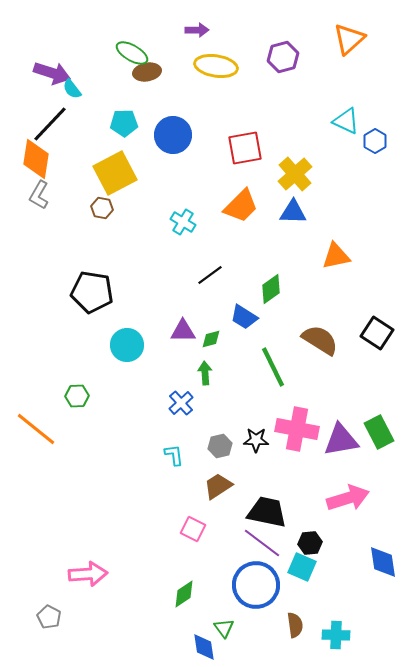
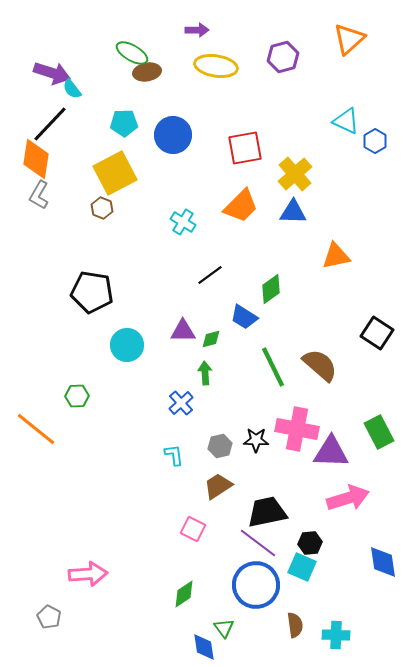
brown hexagon at (102, 208): rotated 10 degrees clockwise
brown semicircle at (320, 340): moved 25 px down; rotated 9 degrees clockwise
purple triangle at (341, 440): moved 10 px left, 12 px down; rotated 12 degrees clockwise
black trapezoid at (267, 512): rotated 24 degrees counterclockwise
purple line at (262, 543): moved 4 px left
